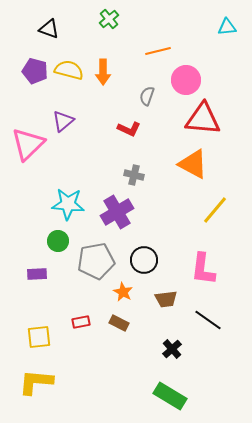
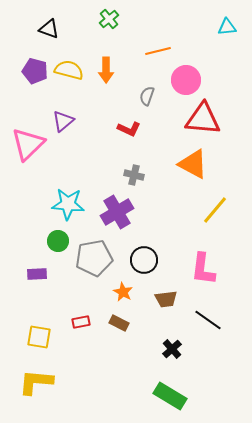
orange arrow: moved 3 px right, 2 px up
gray pentagon: moved 2 px left, 3 px up
yellow square: rotated 15 degrees clockwise
